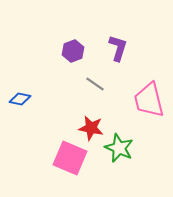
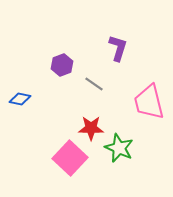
purple hexagon: moved 11 px left, 14 px down
gray line: moved 1 px left
pink trapezoid: moved 2 px down
red star: rotated 10 degrees counterclockwise
pink square: rotated 20 degrees clockwise
